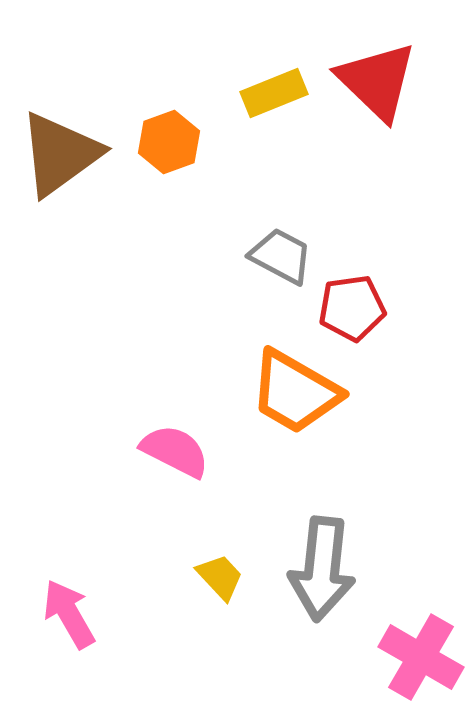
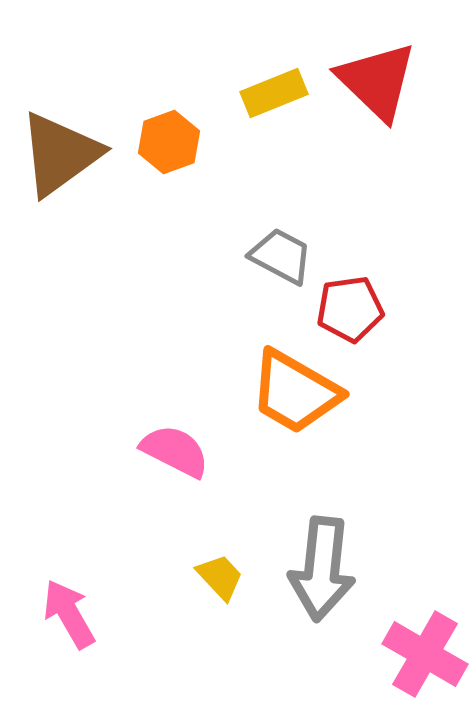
red pentagon: moved 2 px left, 1 px down
pink cross: moved 4 px right, 3 px up
